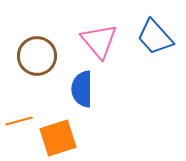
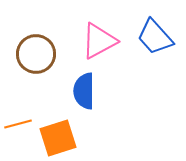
pink triangle: rotated 42 degrees clockwise
brown circle: moved 1 px left, 2 px up
blue semicircle: moved 2 px right, 2 px down
orange line: moved 1 px left, 3 px down
